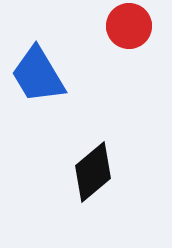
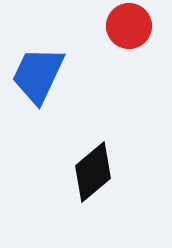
blue trapezoid: rotated 56 degrees clockwise
